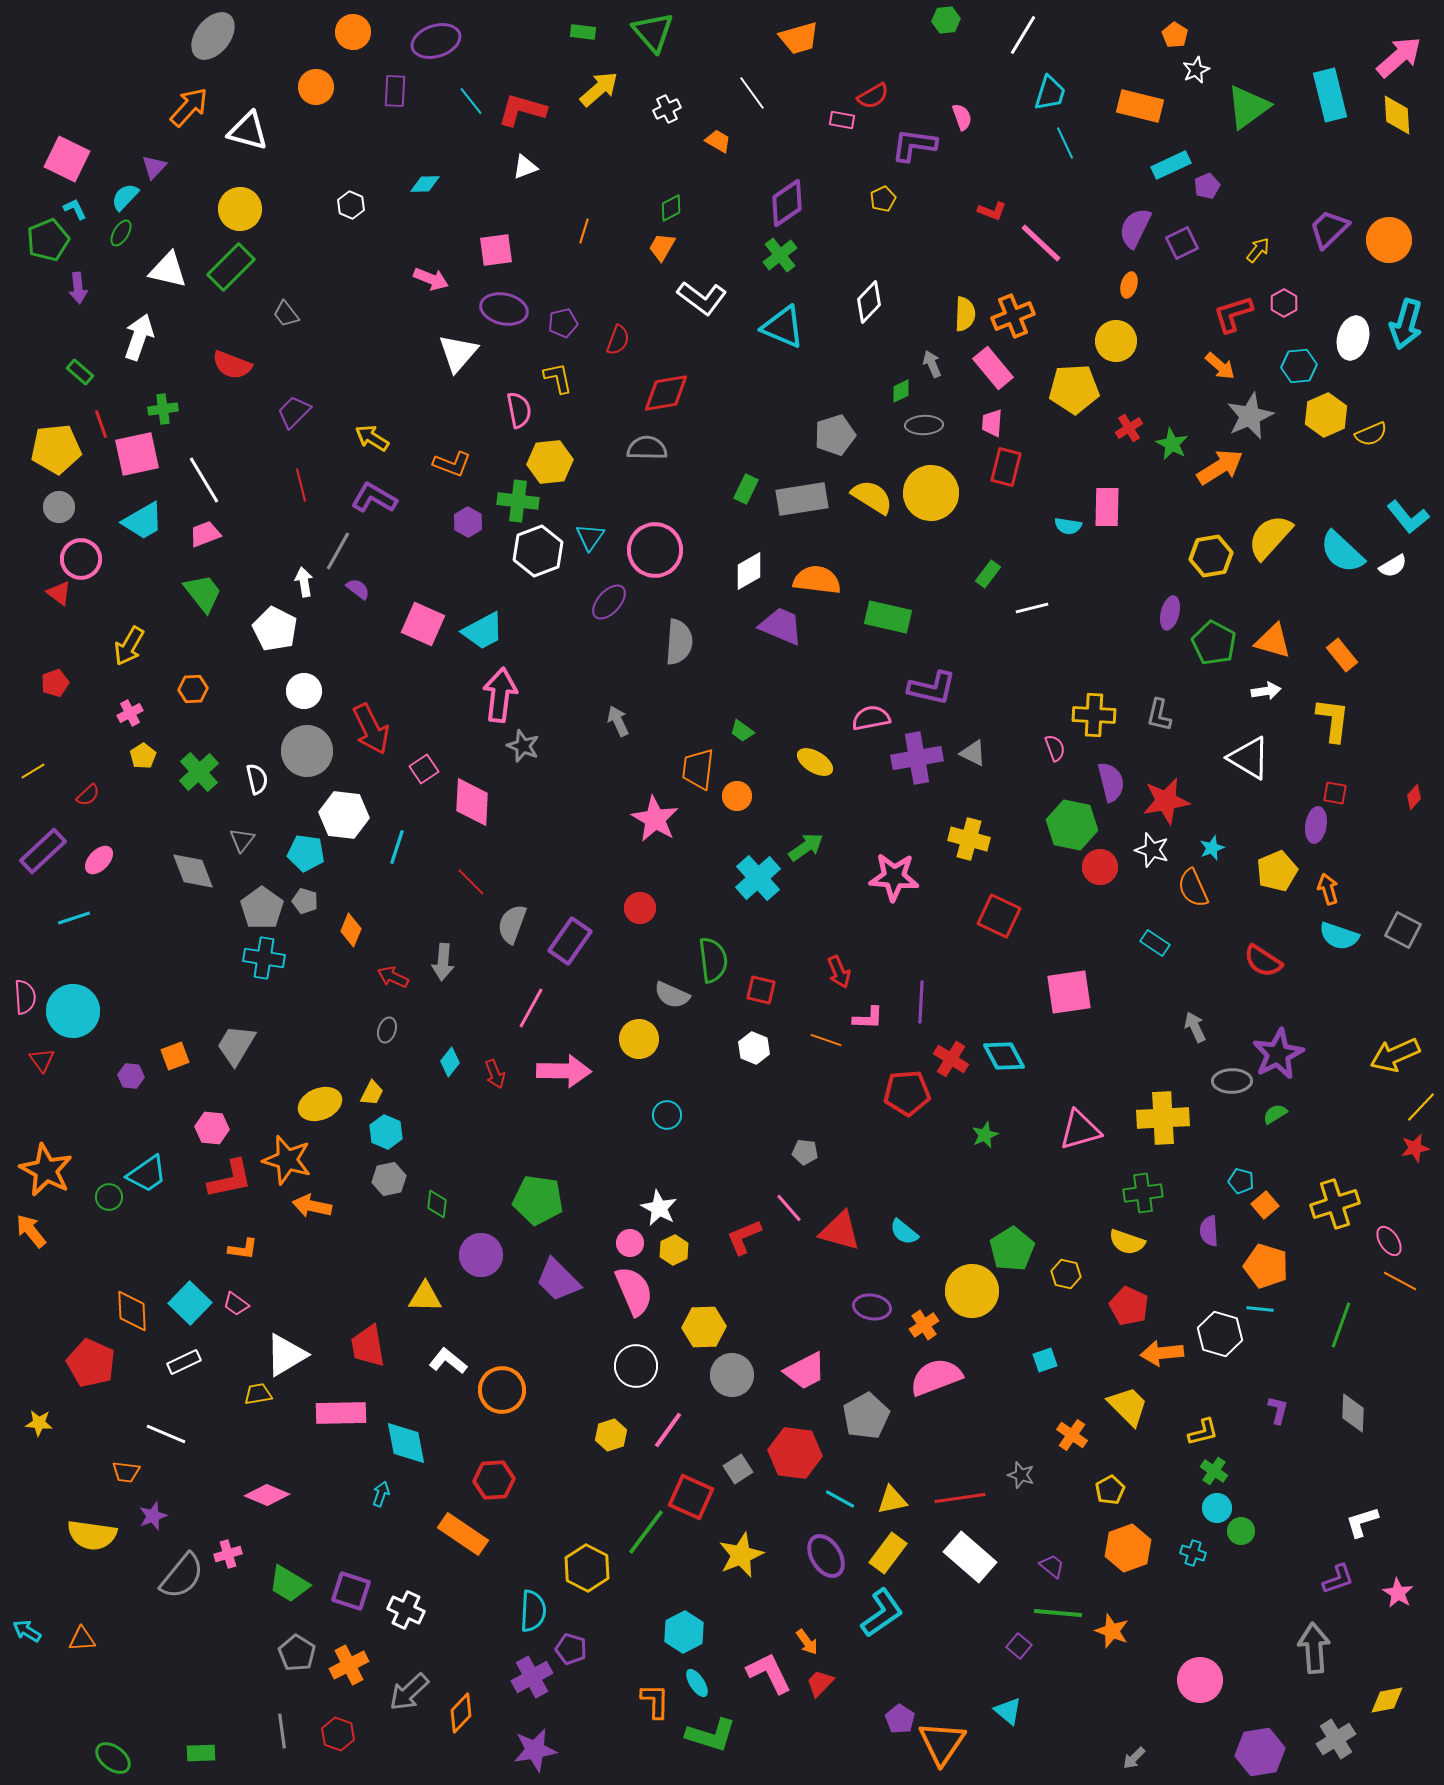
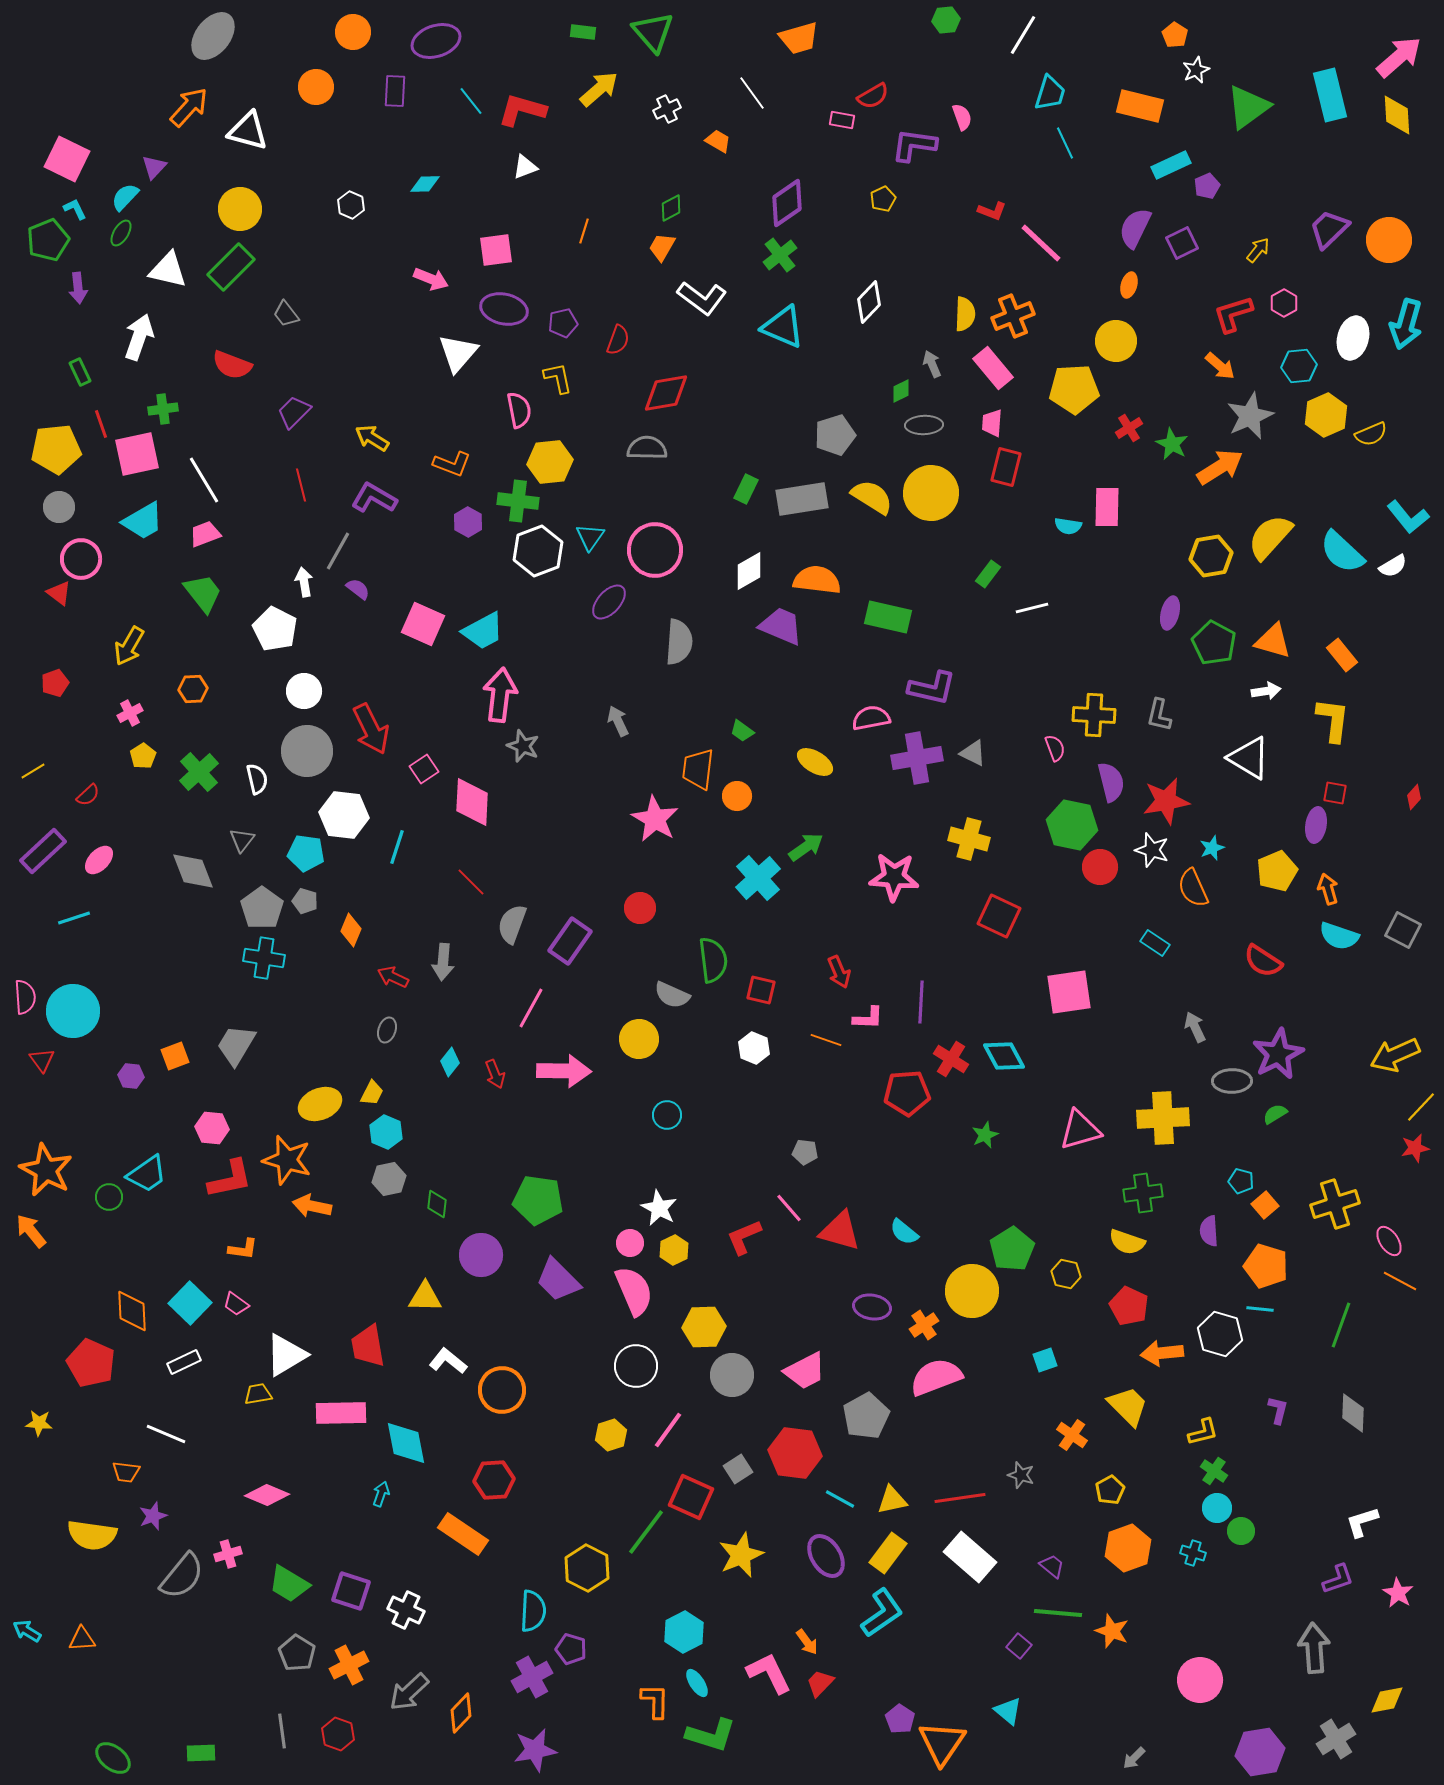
green rectangle at (80, 372): rotated 24 degrees clockwise
